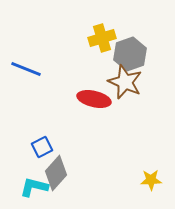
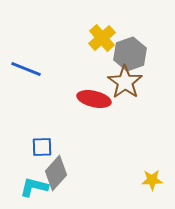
yellow cross: rotated 24 degrees counterclockwise
brown star: rotated 12 degrees clockwise
blue square: rotated 25 degrees clockwise
yellow star: moved 1 px right
